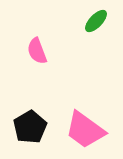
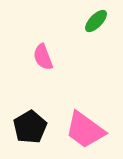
pink semicircle: moved 6 px right, 6 px down
